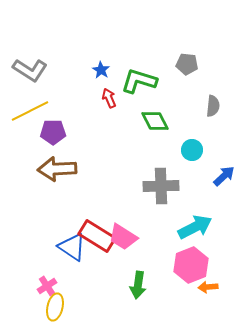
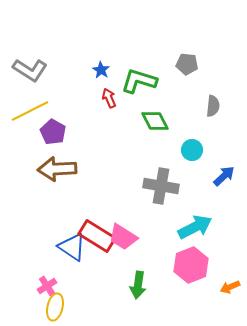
purple pentagon: rotated 30 degrees clockwise
gray cross: rotated 12 degrees clockwise
orange arrow: moved 22 px right; rotated 18 degrees counterclockwise
